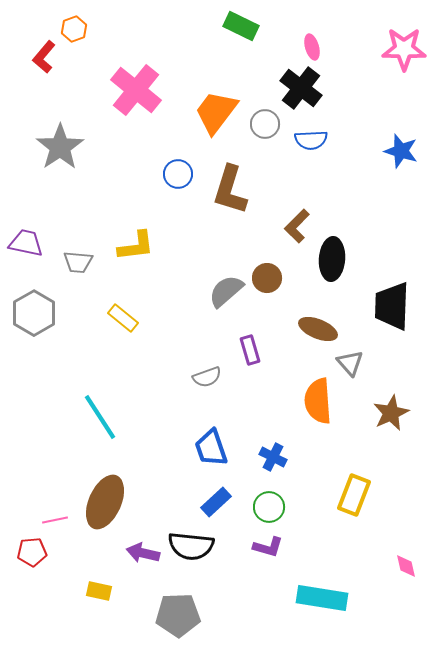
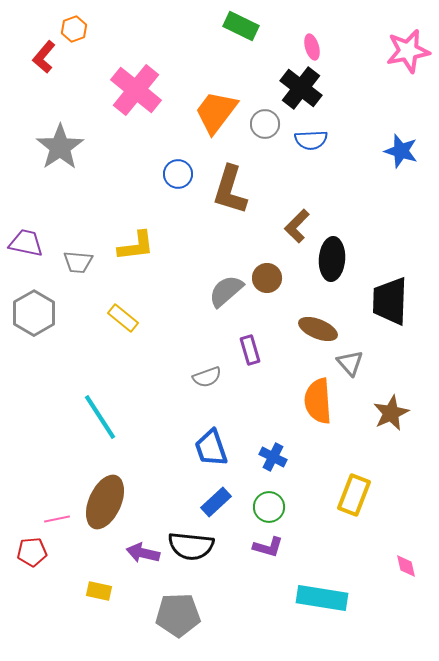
pink star at (404, 49): moved 4 px right, 2 px down; rotated 12 degrees counterclockwise
black trapezoid at (392, 306): moved 2 px left, 5 px up
pink line at (55, 520): moved 2 px right, 1 px up
